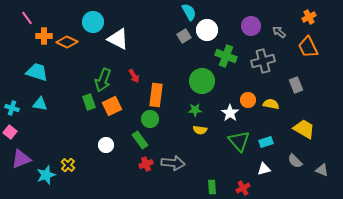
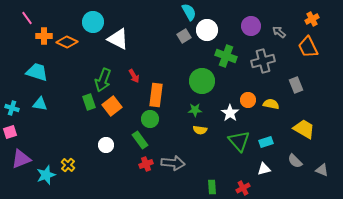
orange cross at (309, 17): moved 3 px right, 2 px down
orange square at (112, 106): rotated 12 degrees counterclockwise
pink square at (10, 132): rotated 32 degrees clockwise
